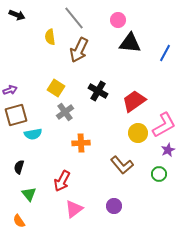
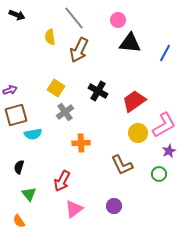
purple star: moved 1 px right, 1 px down
brown L-shape: rotated 15 degrees clockwise
